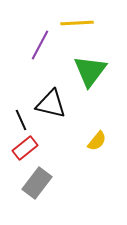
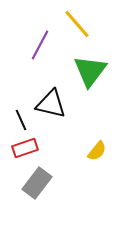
yellow line: moved 1 px down; rotated 52 degrees clockwise
yellow semicircle: moved 10 px down
red rectangle: rotated 20 degrees clockwise
